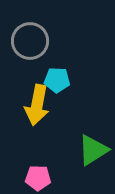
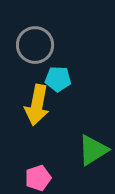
gray circle: moved 5 px right, 4 px down
cyan pentagon: moved 1 px right, 1 px up
pink pentagon: rotated 20 degrees counterclockwise
